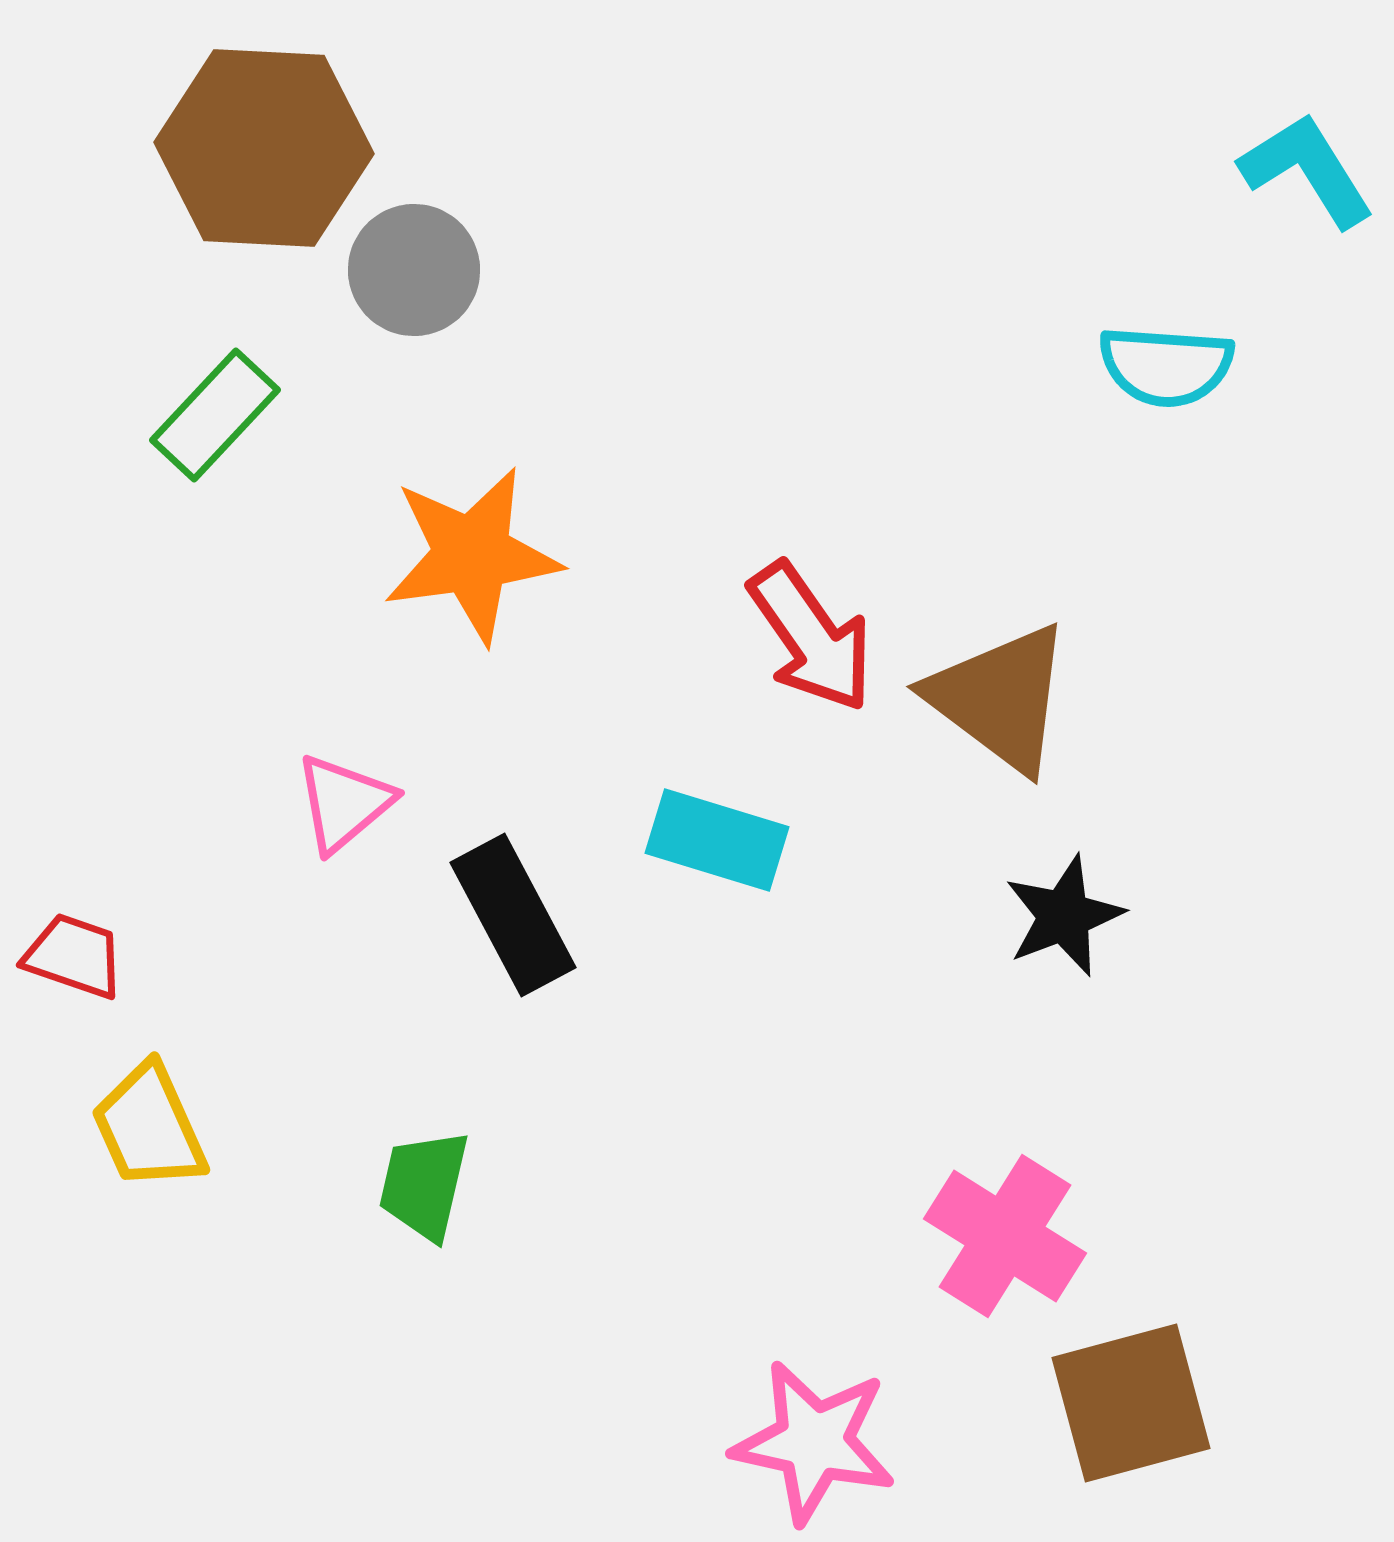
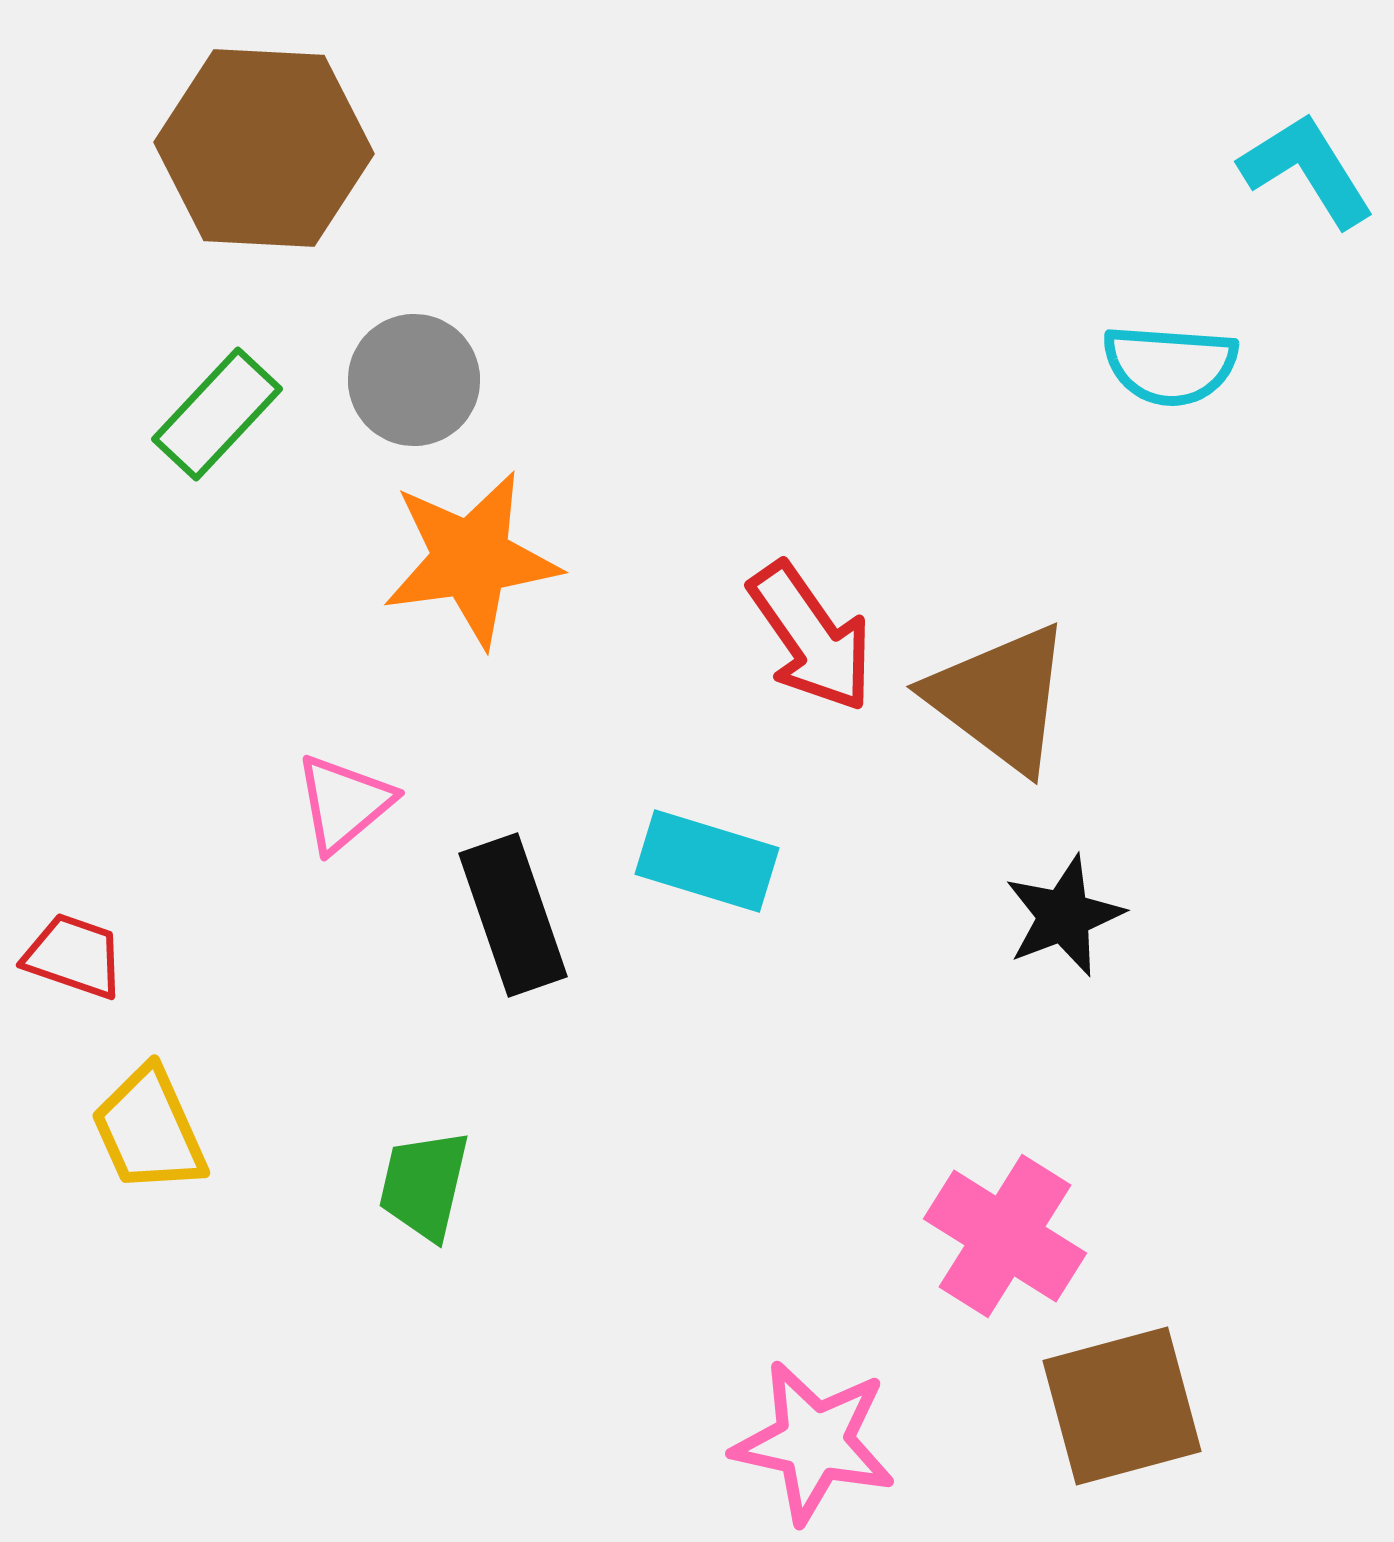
gray circle: moved 110 px down
cyan semicircle: moved 4 px right, 1 px up
green rectangle: moved 2 px right, 1 px up
orange star: moved 1 px left, 4 px down
cyan rectangle: moved 10 px left, 21 px down
black rectangle: rotated 9 degrees clockwise
yellow trapezoid: moved 3 px down
brown square: moved 9 px left, 3 px down
